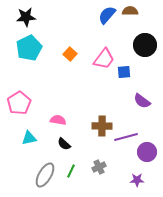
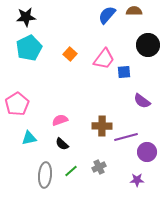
brown semicircle: moved 4 px right
black circle: moved 3 px right
pink pentagon: moved 2 px left, 1 px down
pink semicircle: moved 2 px right; rotated 28 degrees counterclockwise
black semicircle: moved 2 px left
green line: rotated 24 degrees clockwise
gray ellipse: rotated 25 degrees counterclockwise
